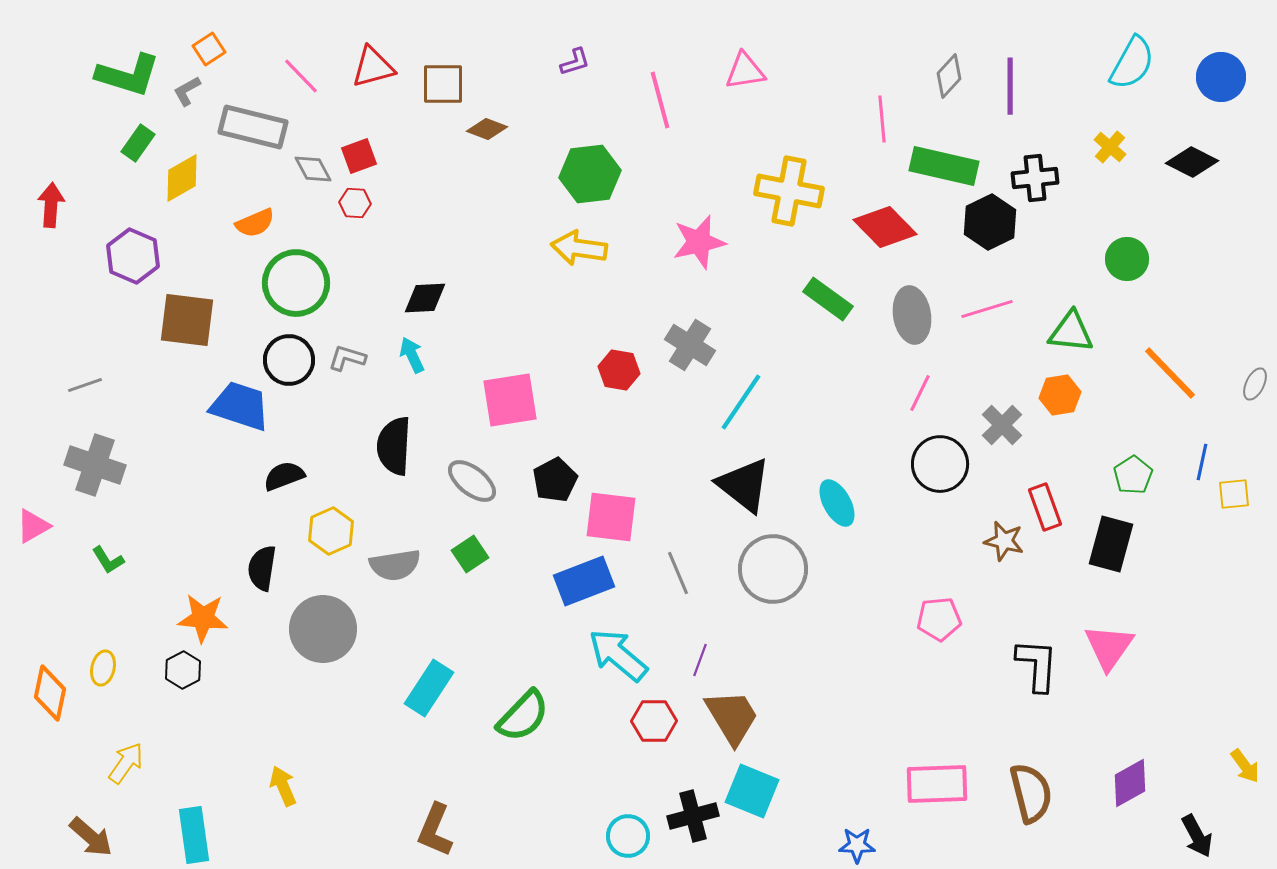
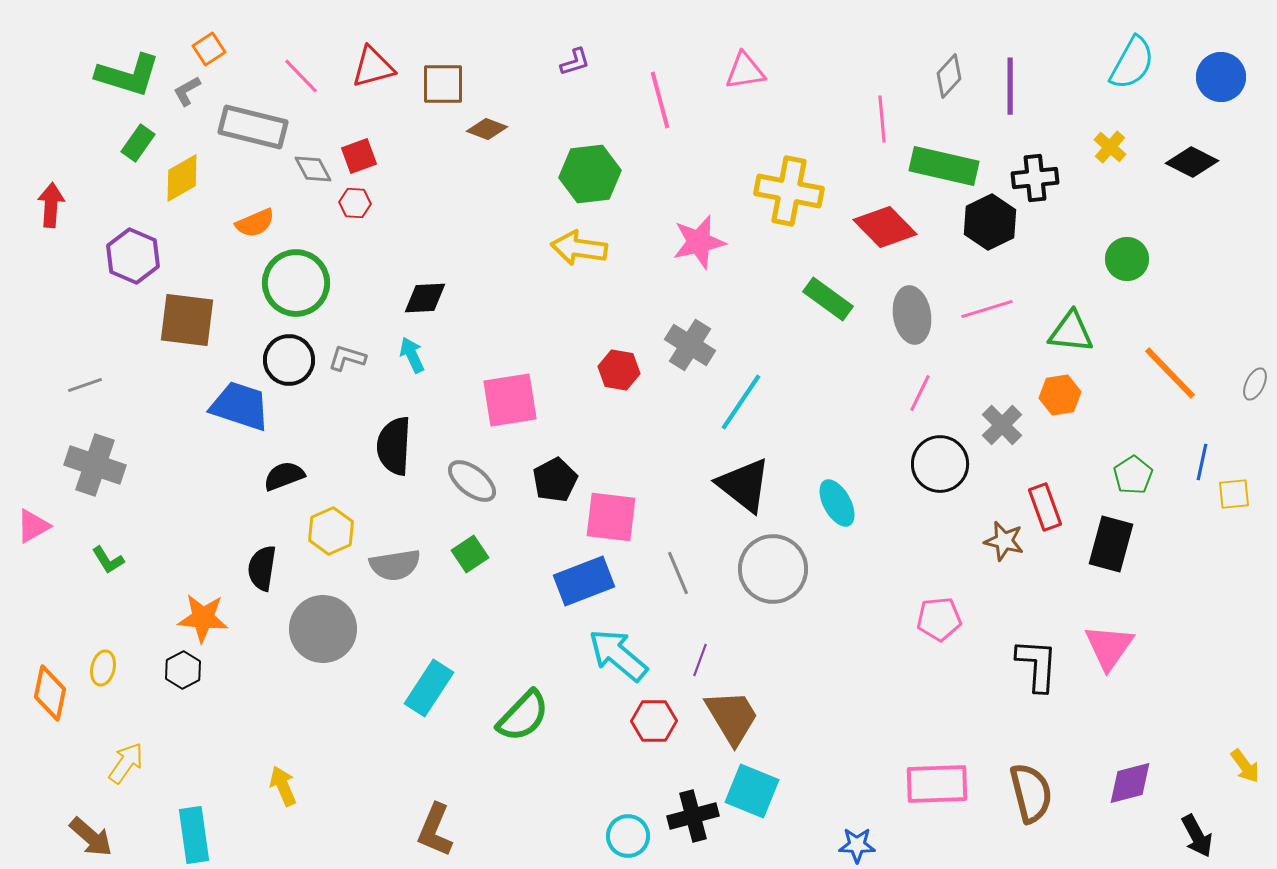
purple diamond at (1130, 783): rotated 15 degrees clockwise
